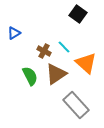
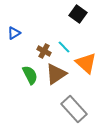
green semicircle: moved 1 px up
gray rectangle: moved 2 px left, 4 px down
